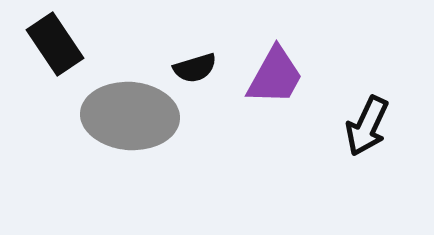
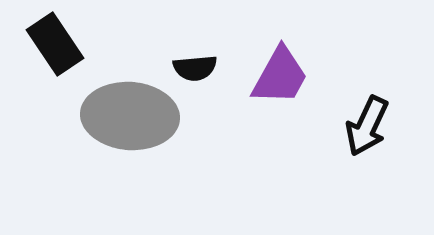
black semicircle: rotated 12 degrees clockwise
purple trapezoid: moved 5 px right
